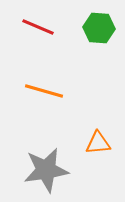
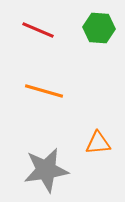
red line: moved 3 px down
